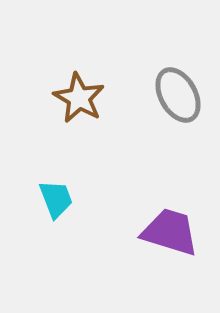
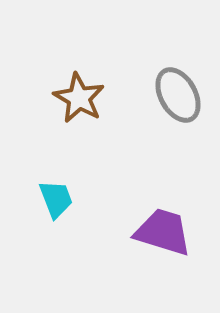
purple trapezoid: moved 7 px left
